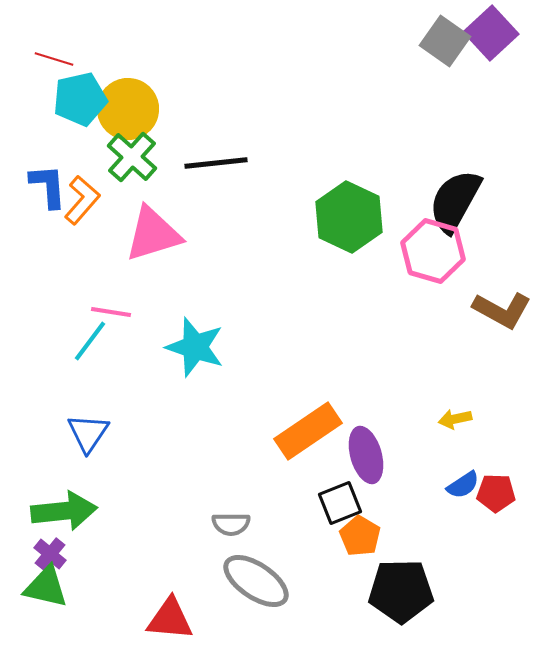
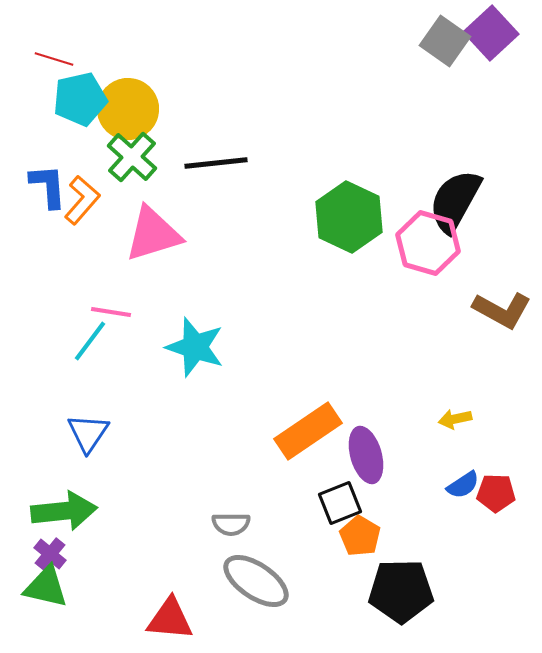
pink hexagon: moved 5 px left, 8 px up
